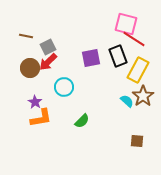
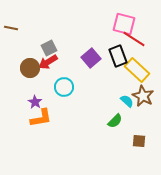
pink square: moved 2 px left
brown line: moved 15 px left, 8 px up
gray square: moved 1 px right, 1 px down
purple square: rotated 30 degrees counterclockwise
red arrow: rotated 12 degrees clockwise
yellow rectangle: moved 1 px left; rotated 75 degrees counterclockwise
brown star: rotated 10 degrees counterclockwise
green semicircle: moved 33 px right
brown square: moved 2 px right
